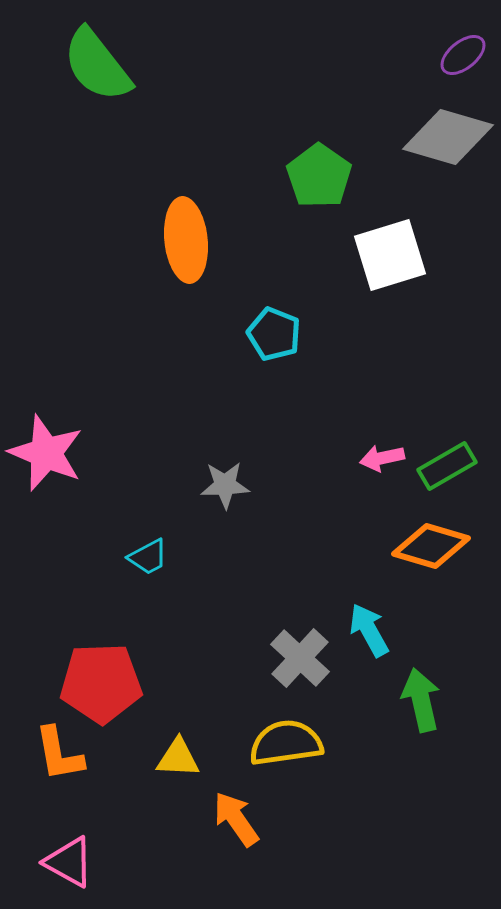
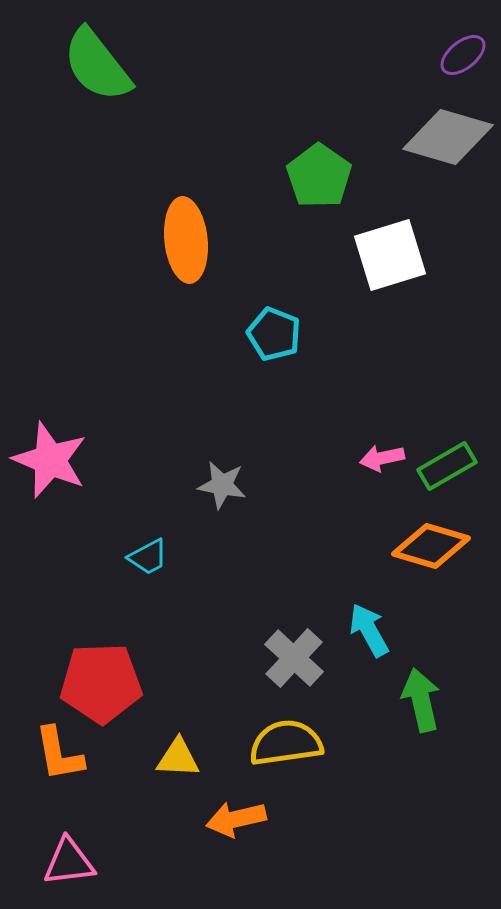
pink star: moved 4 px right, 7 px down
gray star: moved 3 px left; rotated 12 degrees clockwise
gray cross: moved 6 px left
orange arrow: rotated 68 degrees counterclockwise
pink triangle: rotated 36 degrees counterclockwise
